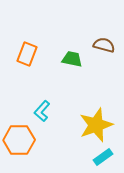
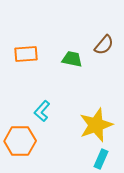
brown semicircle: rotated 115 degrees clockwise
orange rectangle: moved 1 px left; rotated 65 degrees clockwise
orange hexagon: moved 1 px right, 1 px down
cyan rectangle: moved 2 px left, 2 px down; rotated 30 degrees counterclockwise
